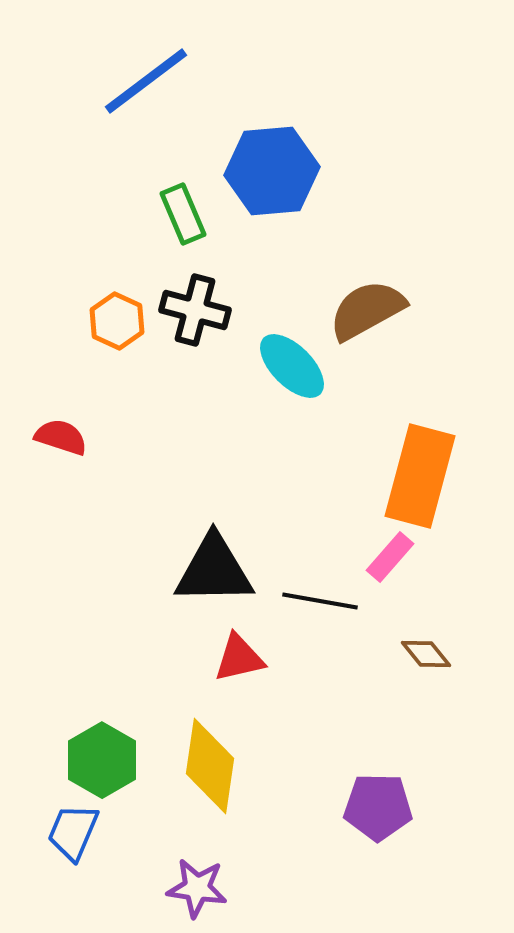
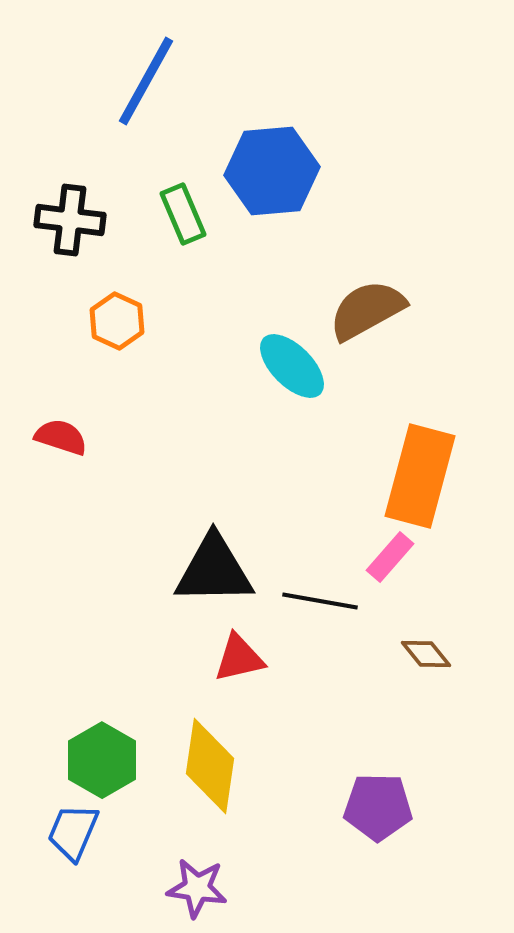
blue line: rotated 24 degrees counterclockwise
black cross: moved 125 px left, 90 px up; rotated 8 degrees counterclockwise
